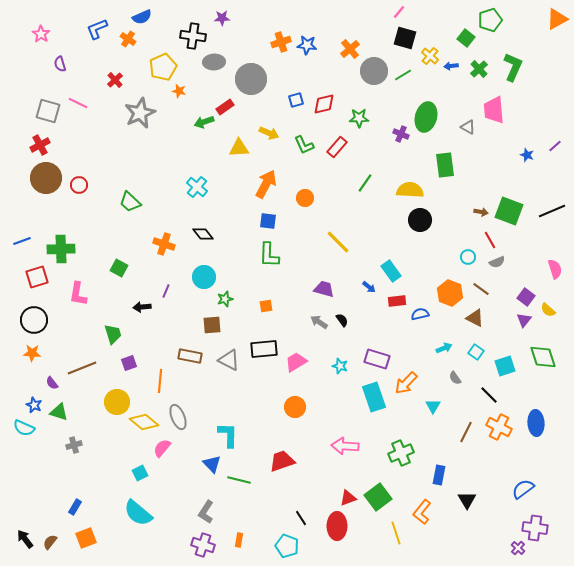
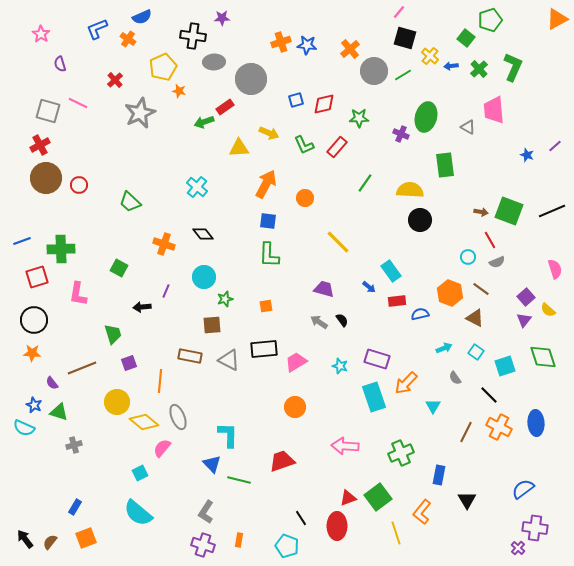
purple square at (526, 297): rotated 12 degrees clockwise
